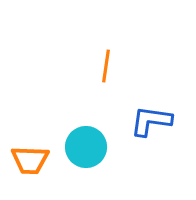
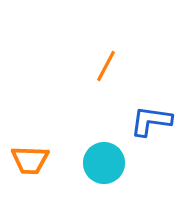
orange line: rotated 20 degrees clockwise
cyan circle: moved 18 px right, 16 px down
